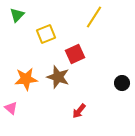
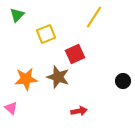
black circle: moved 1 px right, 2 px up
red arrow: rotated 140 degrees counterclockwise
